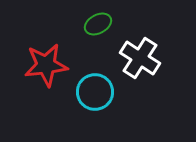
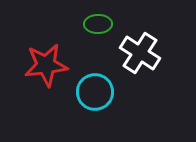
green ellipse: rotated 28 degrees clockwise
white cross: moved 5 px up
